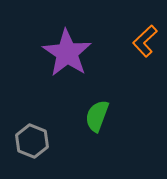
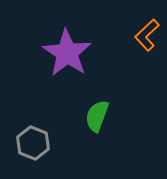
orange L-shape: moved 2 px right, 6 px up
gray hexagon: moved 1 px right, 2 px down
